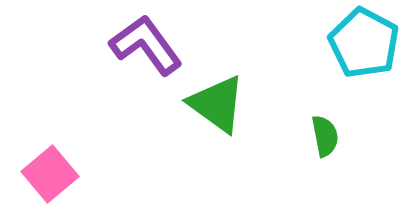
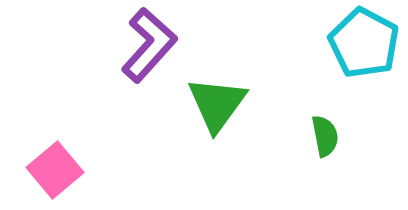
purple L-shape: moved 3 px right; rotated 78 degrees clockwise
green triangle: rotated 30 degrees clockwise
pink square: moved 5 px right, 4 px up
